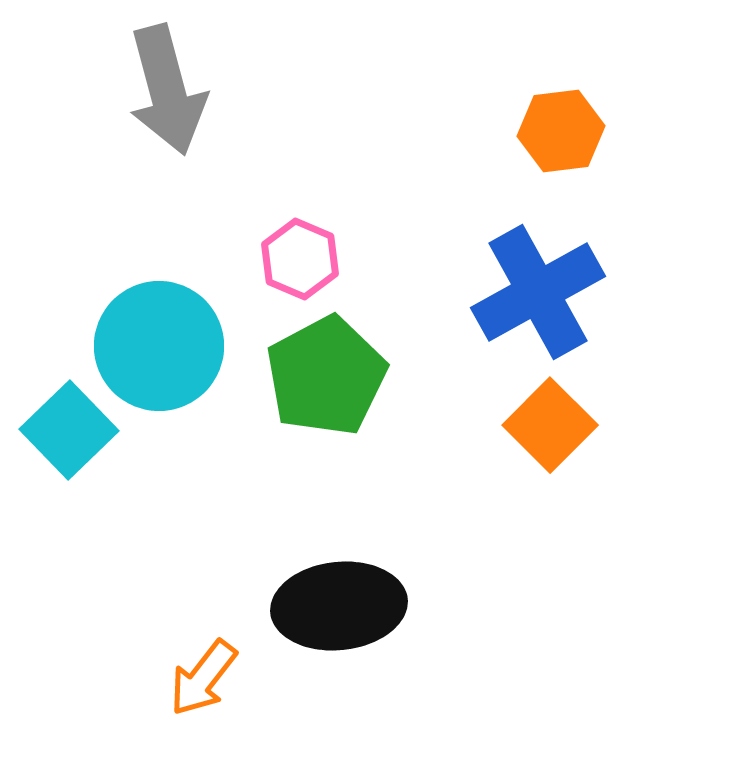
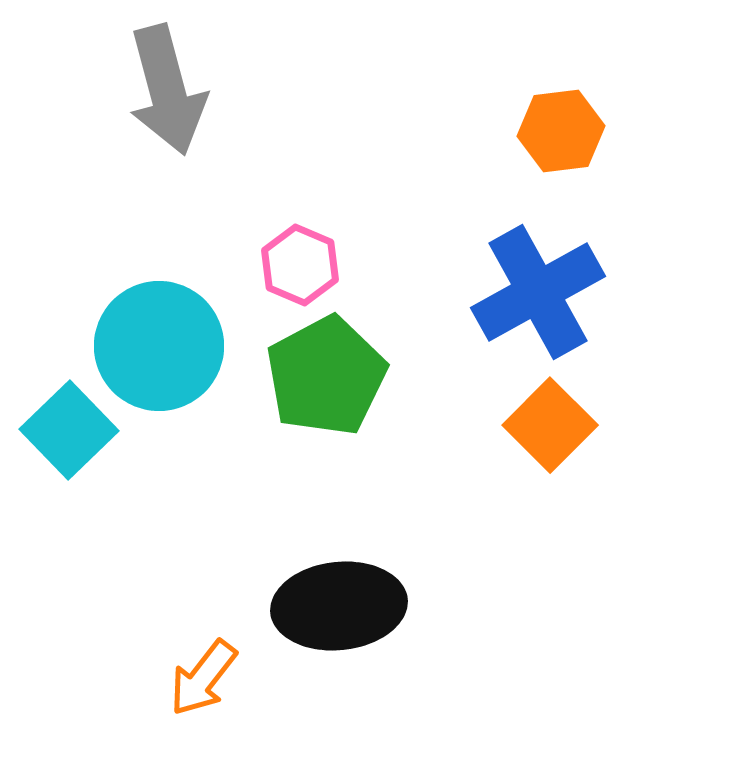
pink hexagon: moved 6 px down
